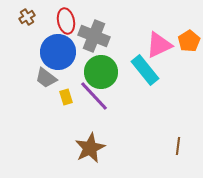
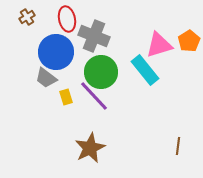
red ellipse: moved 1 px right, 2 px up
pink triangle: rotated 8 degrees clockwise
blue circle: moved 2 px left
